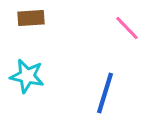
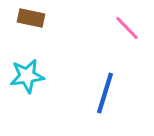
brown rectangle: rotated 16 degrees clockwise
cyan star: rotated 20 degrees counterclockwise
